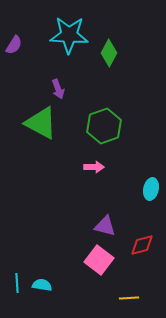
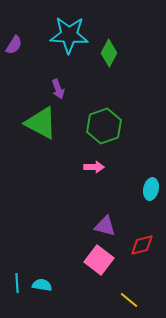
yellow line: moved 2 px down; rotated 42 degrees clockwise
